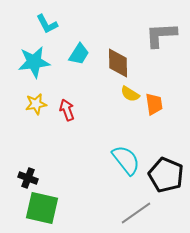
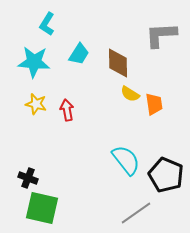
cyan L-shape: rotated 60 degrees clockwise
cyan star: rotated 12 degrees clockwise
yellow star: rotated 25 degrees clockwise
red arrow: rotated 10 degrees clockwise
